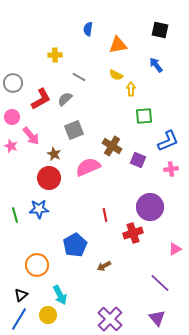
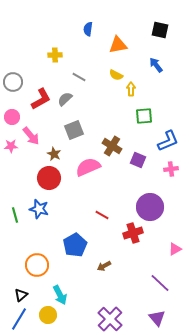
gray circle: moved 1 px up
pink star: rotated 24 degrees counterclockwise
blue star: rotated 18 degrees clockwise
red line: moved 3 px left; rotated 48 degrees counterclockwise
